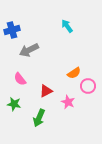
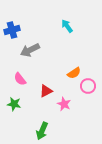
gray arrow: moved 1 px right
pink star: moved 4 px left, 2 px down
green arrow: moved 3 px right, 13 px down
